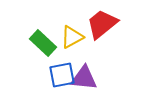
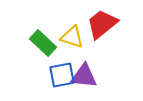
yellow triangle: rotated 45 degrees clockwise
purple triangle: moved 2 px up
